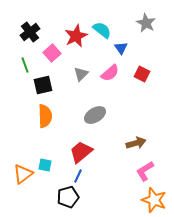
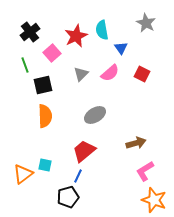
cyan semicircle: rotated 138 degrees counterclockwise
red trapezoid: moved 3 px right, 1 px up
